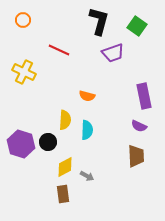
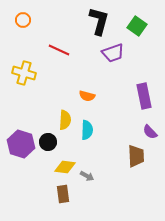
yellow cross: moved 1 px down; rotated 10 degrees counterclockwise
purple semicircle: moved 11 px right, 6 px down; rotated 21 degrees clockwise
yellow diamond: rotated 35 degrees clockwise
